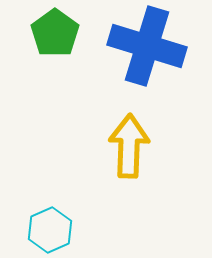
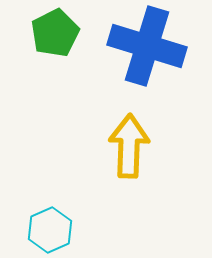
green pentagon: rotated 9 degrees clockwise
